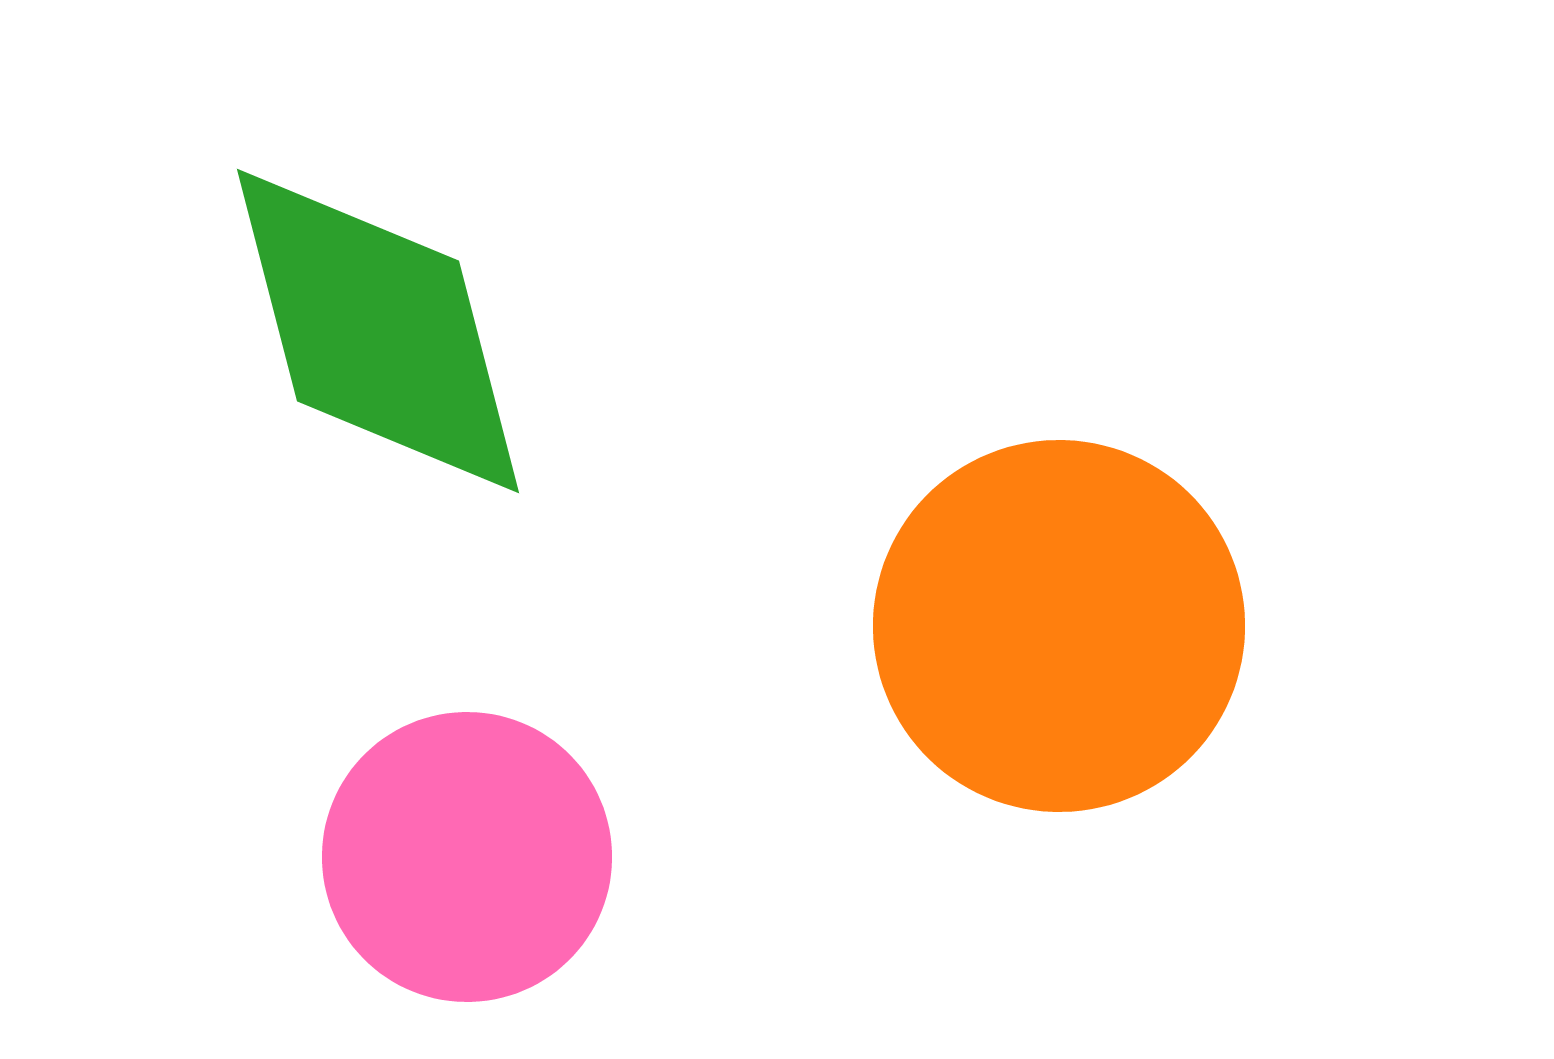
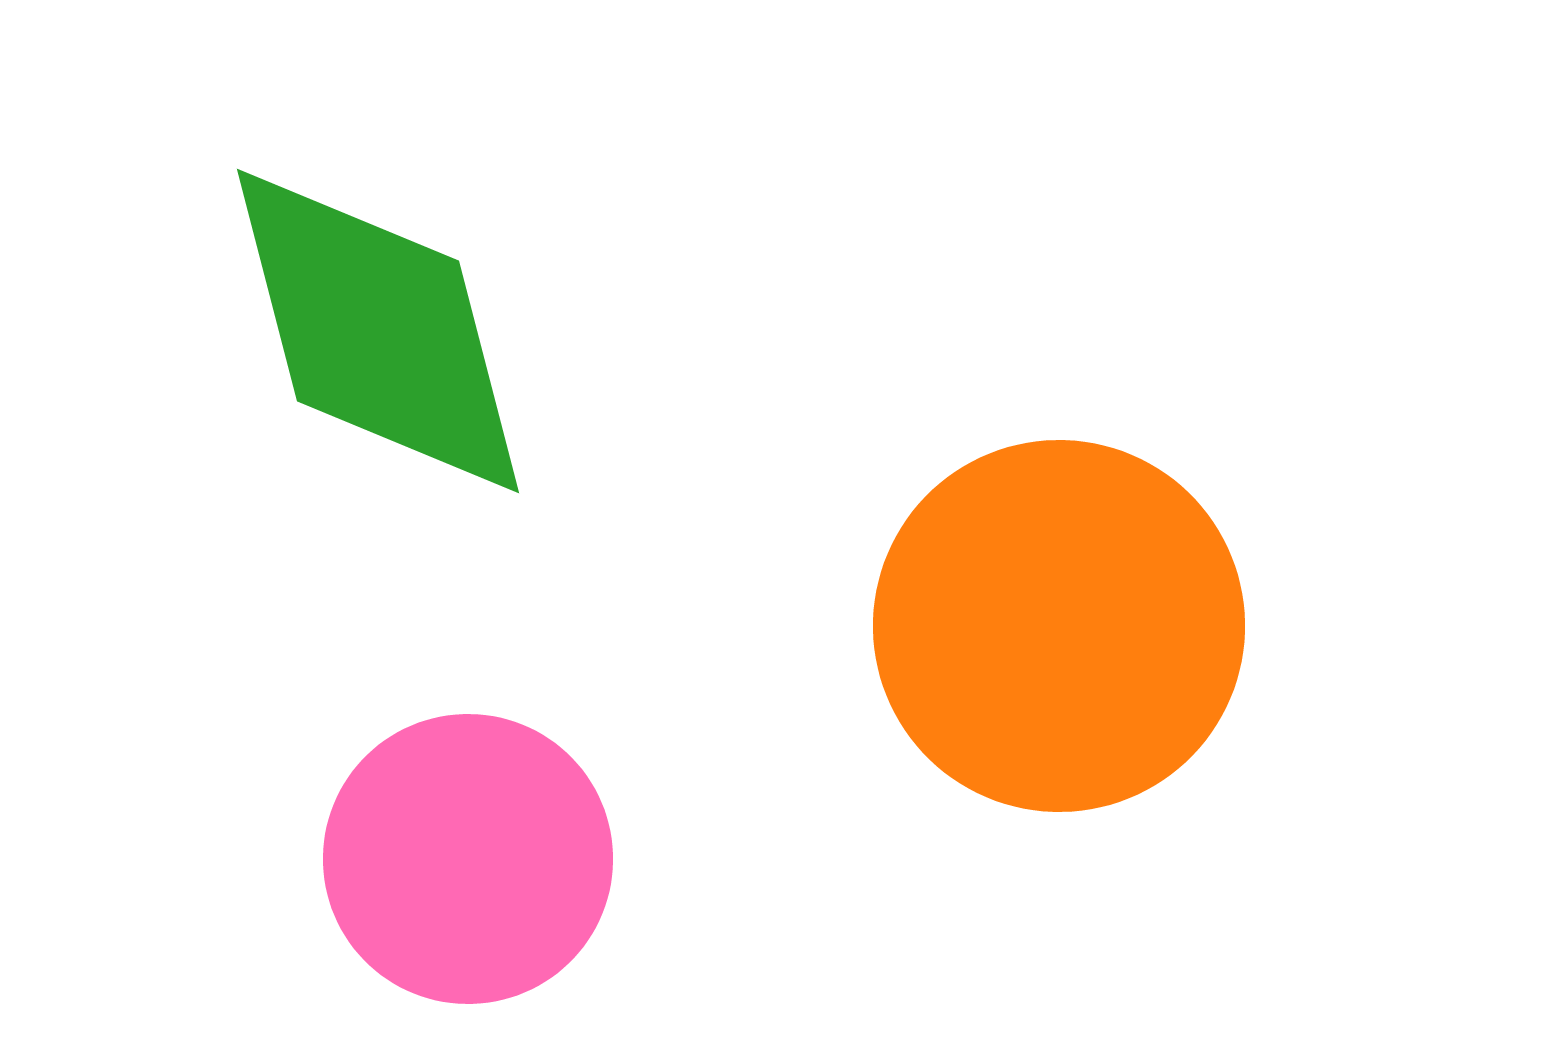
pink circle: moved 1 px right, 2 px down
